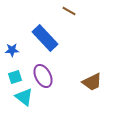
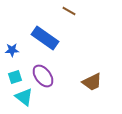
blue rectangle: rotated 12 degrees counterclockwise
purple ellipse: rotated 10 degrees counterclockwise
